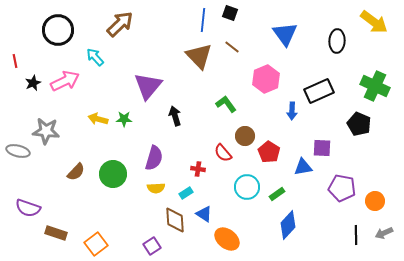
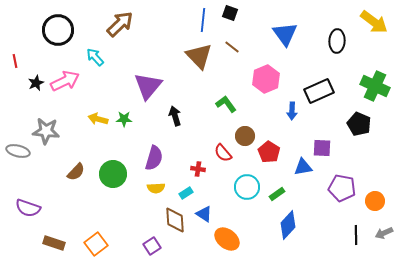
black star at (33, 83): moved 3 px right
brown rectangle at (56, 233): moved 2 px left, 10 px down
